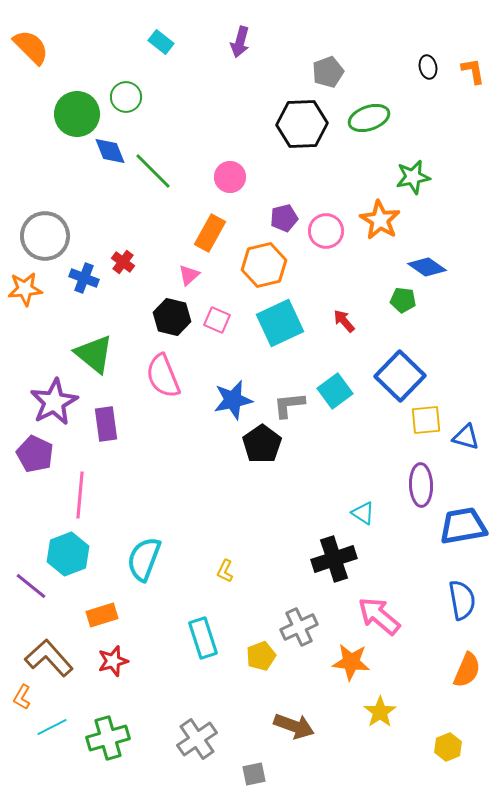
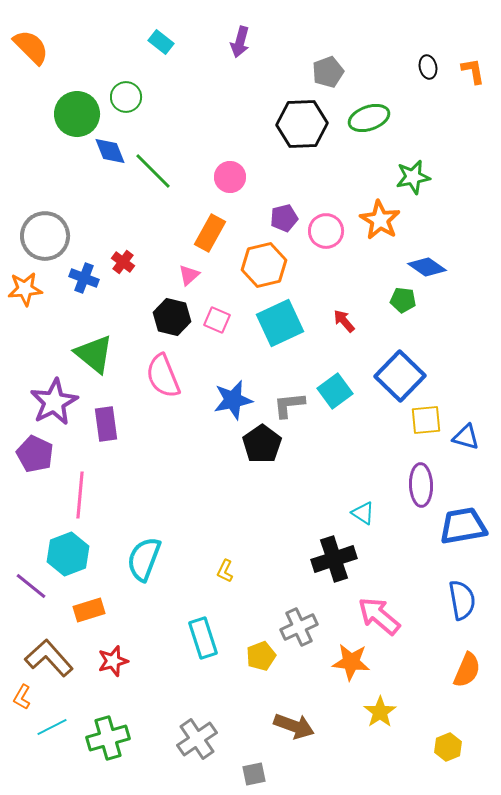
orange rectangle at (102, 615): moved 13 px left, 5 px up
